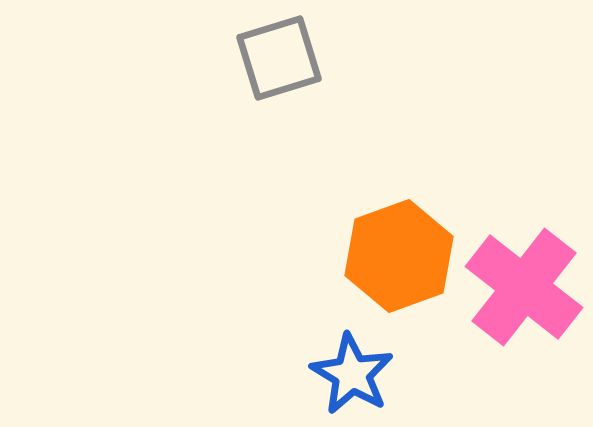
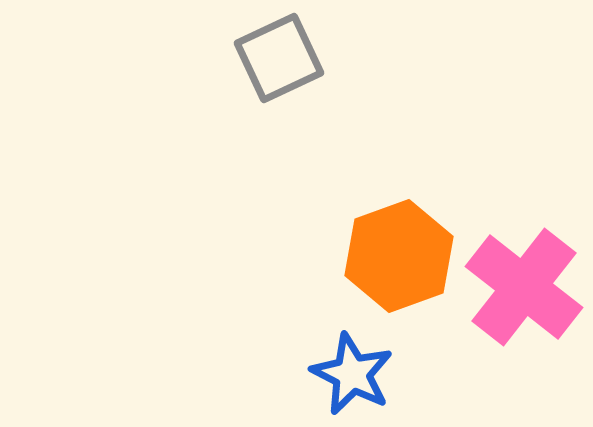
gray square: rotated 8 degrees counterclockwise
blue star: rotated 4 degrees counterclockwise
